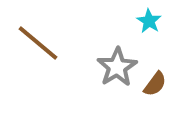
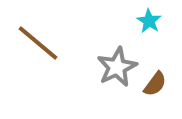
gray star: rotated 6 degrees clockwise
